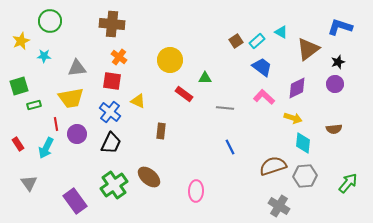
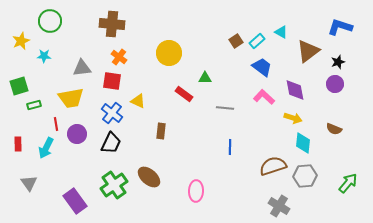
brown triangle at (308, 49): moved 2 px down
yellow circle at (170, 60): moved 1 px left, 7 px up
gray triangle at (77, 68): moved 5 px right
purple diamond at (297, 88): moved 2 px left, 2 px down; rotated 75 degrees counterclockwise
blue cross at (110, 112): moved 2 px right, 1 px down
brown semicircle at (334, 129): rotated 28 degrees clockwise
red rectangle at (18, 144): rotated 32 degrees clockwise
blue line at (230, 147): rotated 28 degrees clockwise
